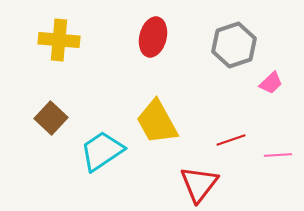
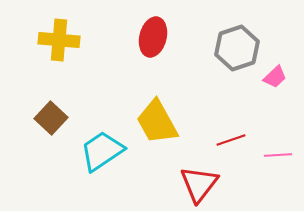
gray hexagon: moved 3 px right, 3 px down
pink trapezoid: moved 4 px right, 6 px up
